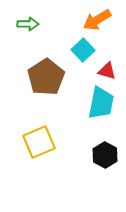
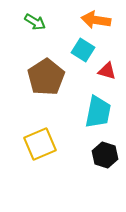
orange arrow: moved 1 px left; rotated 40 degrees clockwise
green arrow: moved 7 px right, 2 px up; rotated 30 degrees clockwise
cyan square: rotated 15 degrees counterclockwise
cyan trapezoid: moved 3 px left, 9 px down
yellow square: moved 1 px right, 2 px down
black hexagon: rotated 10 degrees counterclockwise
